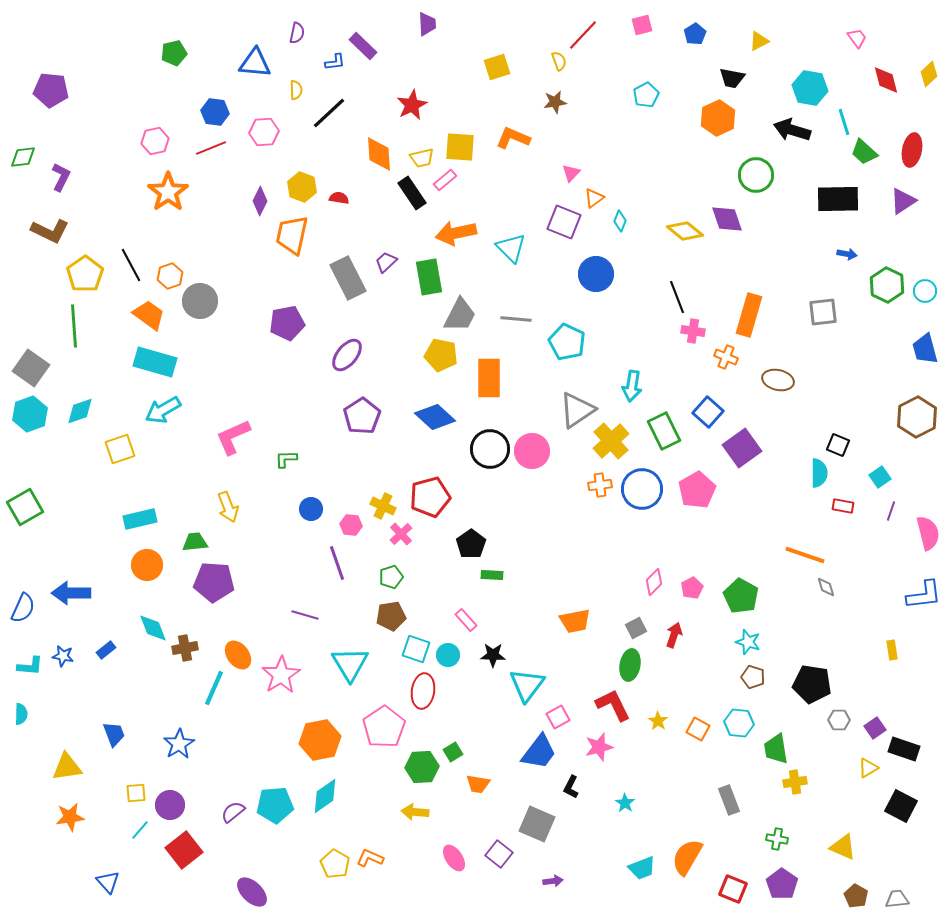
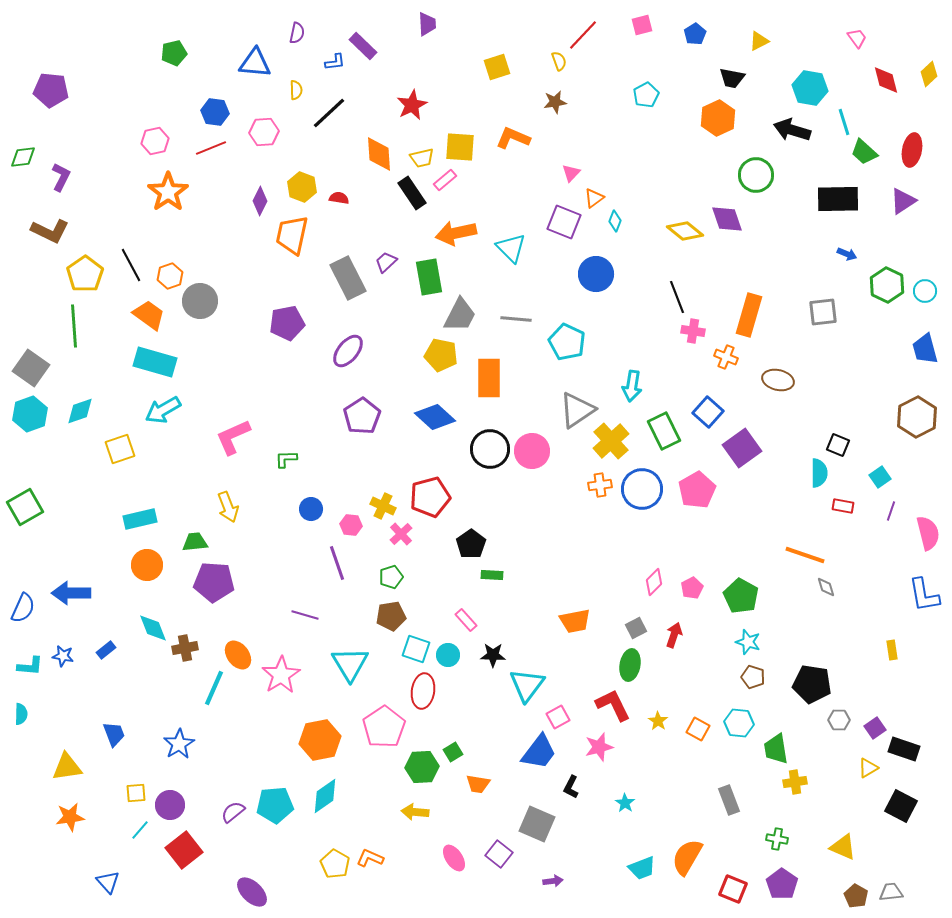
cyan diamond at (620, 221): moved 5 px left
blue arrow at (847, 254): rotated 12 degrees clockwise
purple ellipse at (347, 355): moved 1 px right, 4 px up
blue L-shape at (924, 595): rotated 87 degrees clockwise
gray trapezoid at (897, 899): moved 6 px left, 7 px up
